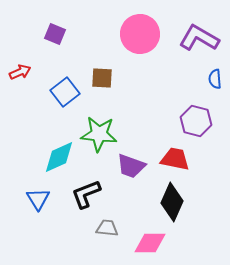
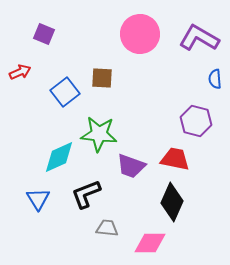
purple square: moved 11 px left
